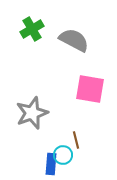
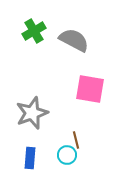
green cross: moved 2 px right, 2 px down
cyan circle: moved 4 px right
blue rectangle: moved 21 px left, 6 px up
